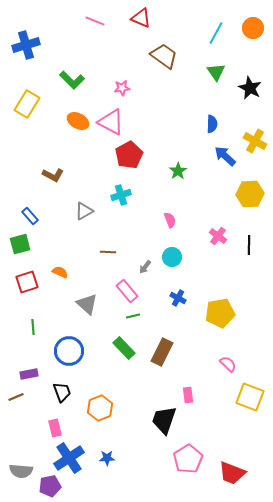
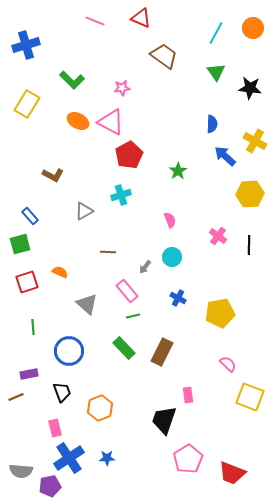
black star at (250, 88): rotated 20 degrees counterclockwise
